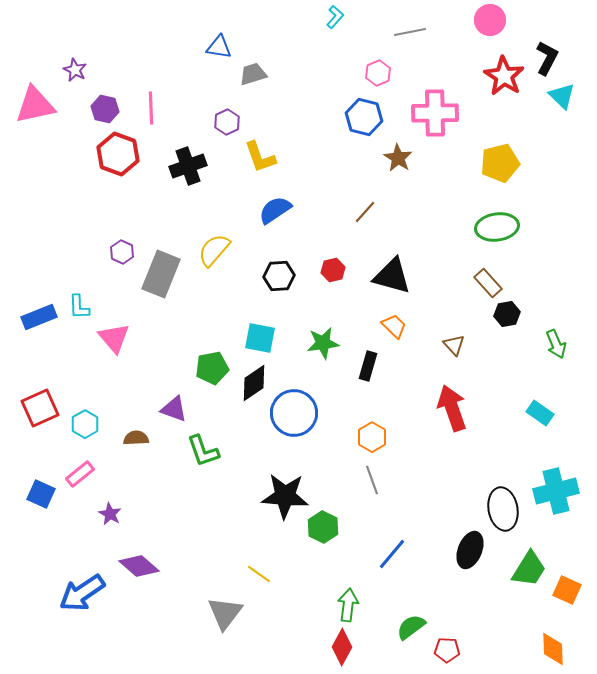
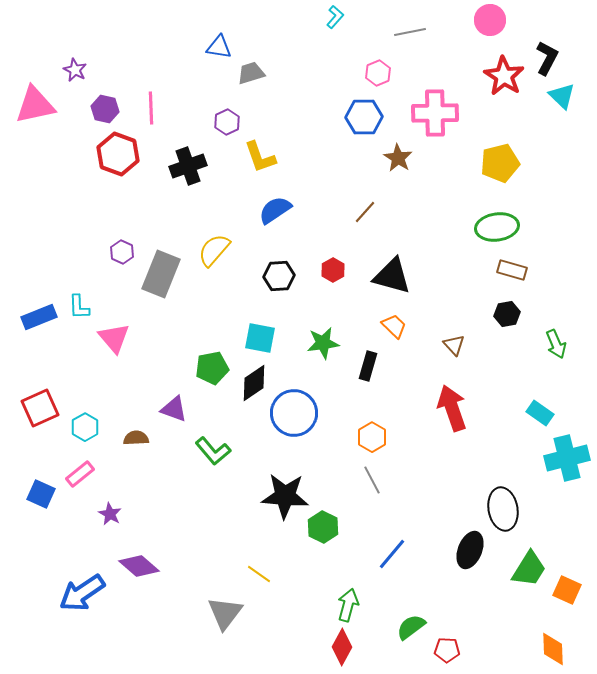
gray trapezoid at (253, 74): moved 2 px left, 1 px up
blue hexagon at (364, 117): rotated 15 degrees counterclockwise
red hexagon at (333, 270): rotated 15 degrees counterclockwise
brown rectangle at (488, 283): moved 24 px right, 13 px up; rotated 32 degrees counterclockwise
cyan hexagon at (85, 424): moved 3 px down
green L-shape at (203, 451): moved 10 px right; rotated 21 degrees counterclockwise
gray line at (372, 480): rotated 8 degrees counterclockwise
cyan cross at (556, 491): moved 11 px right, 33 px up
green arrow at (348, 605): rotated 8 degrees clockwise
